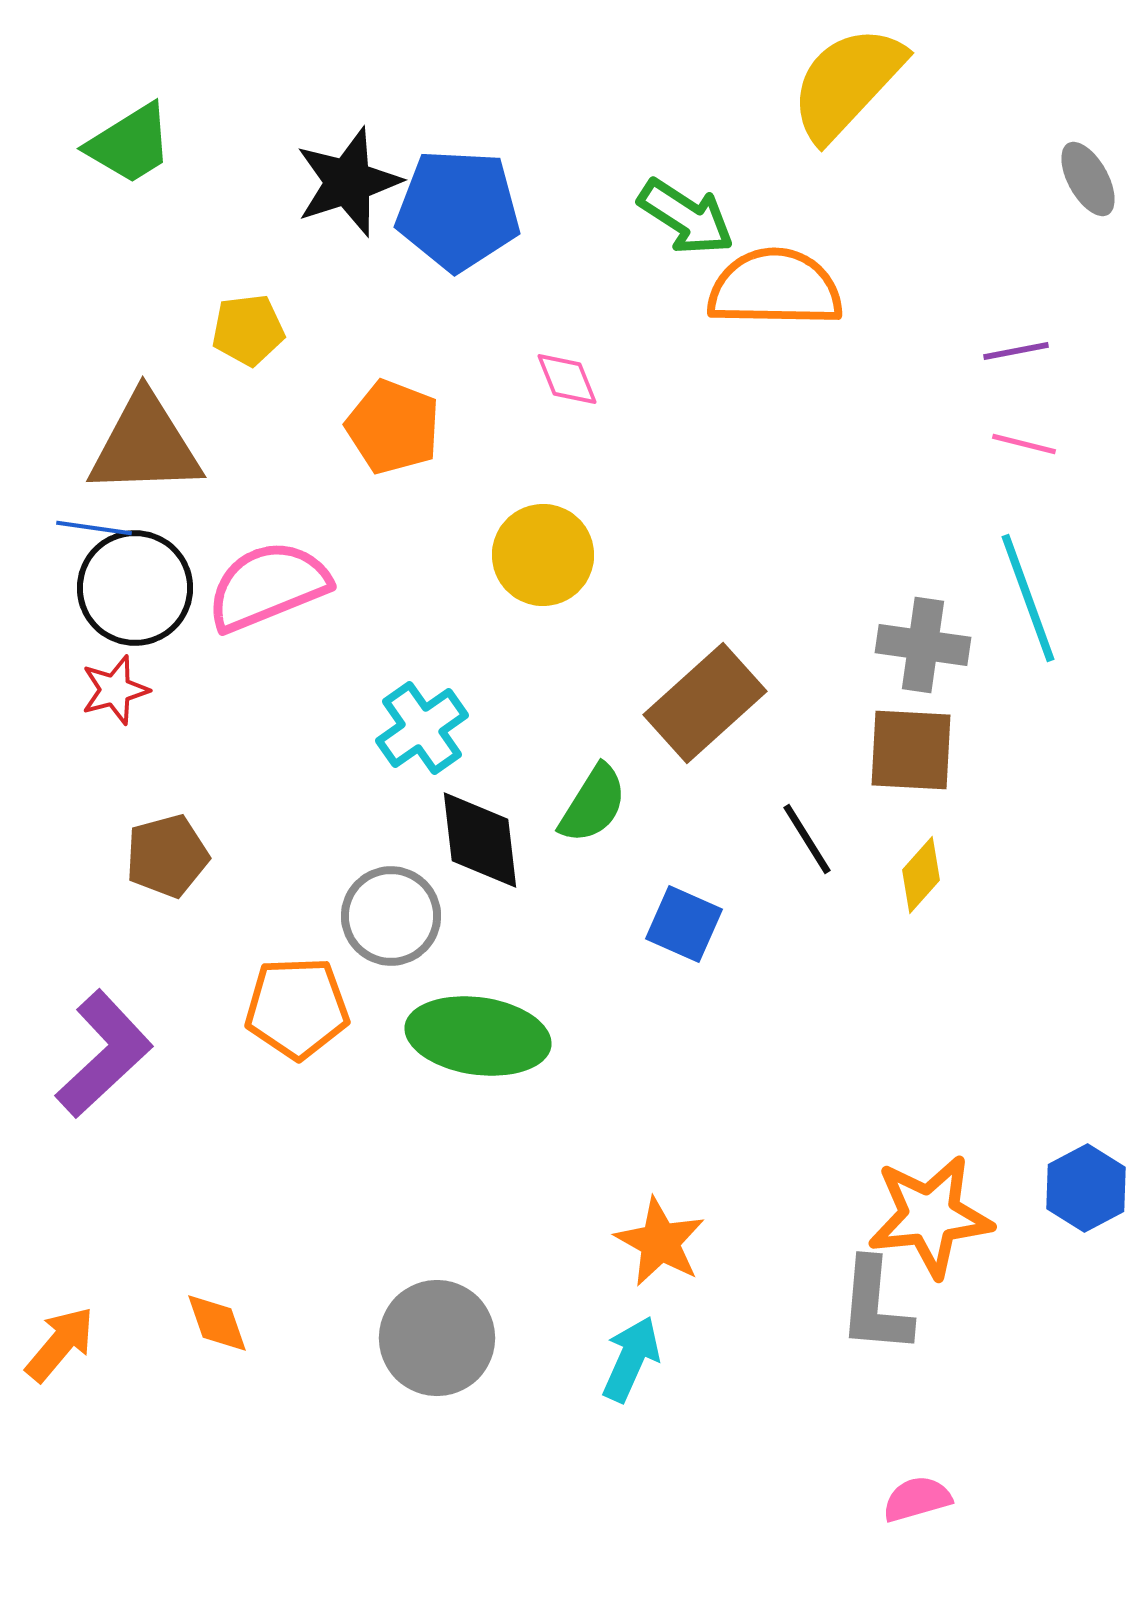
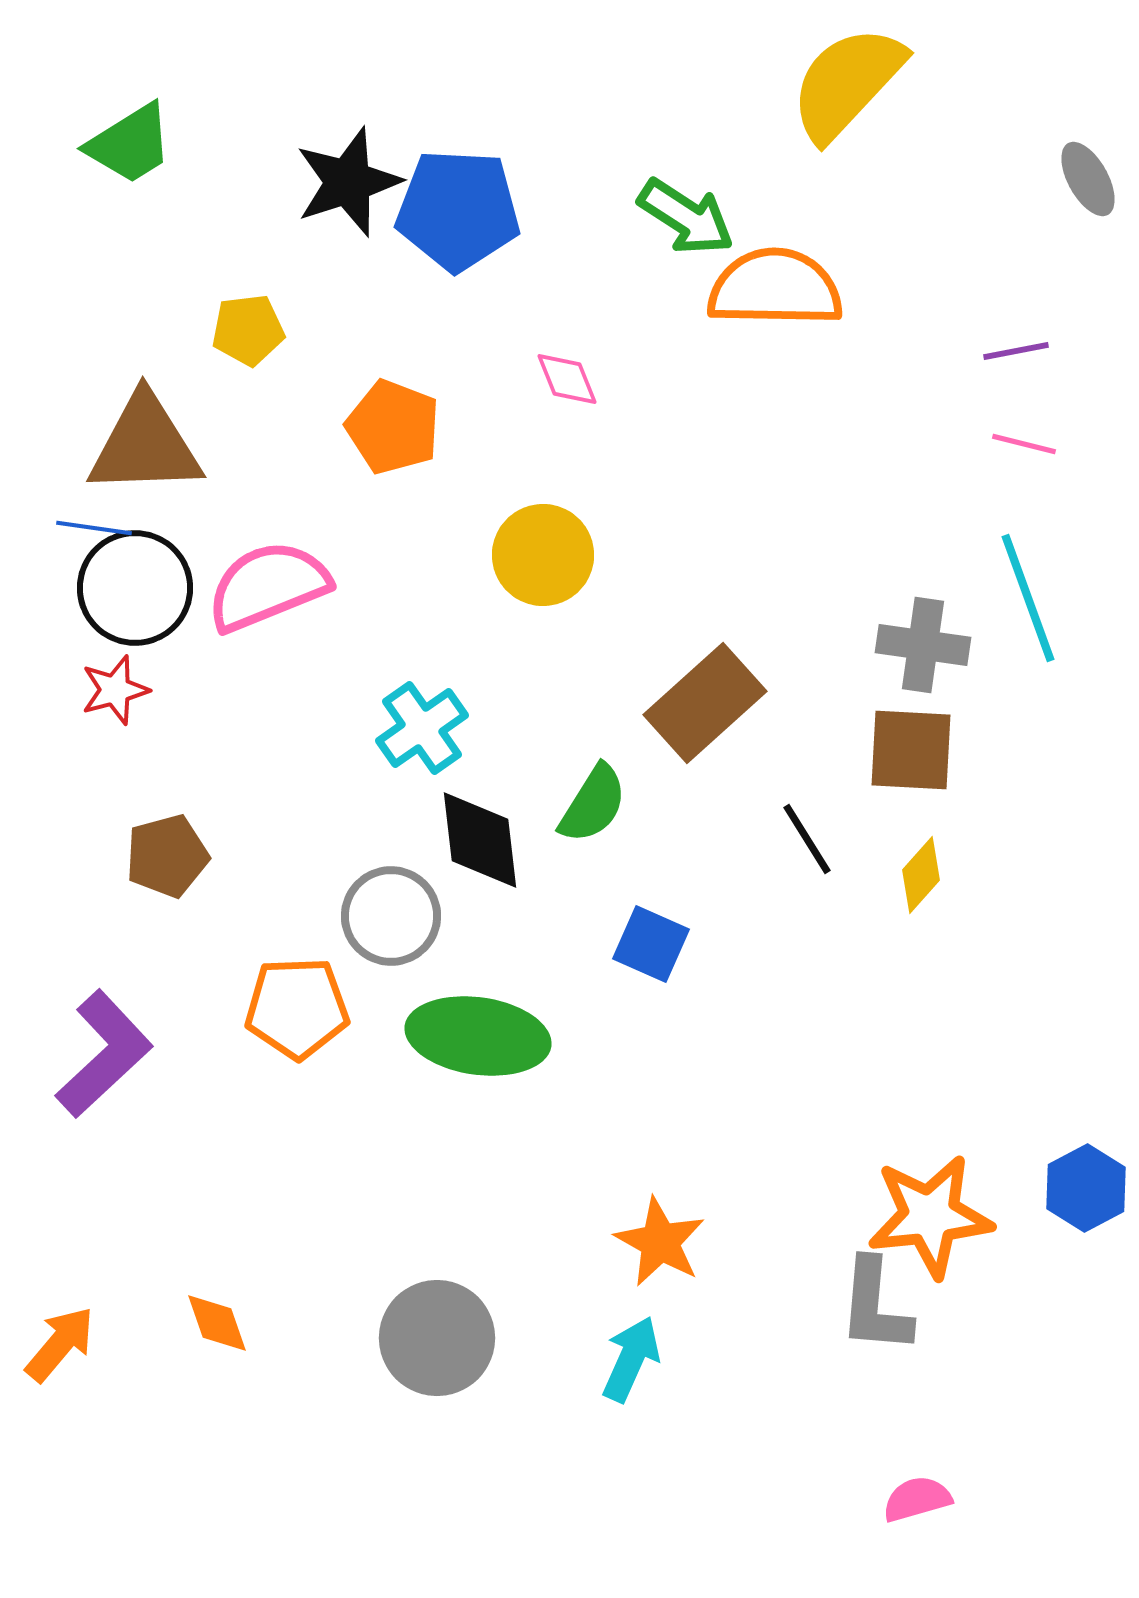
blue square at (684, 924): moved 33 px left, 20 px down
